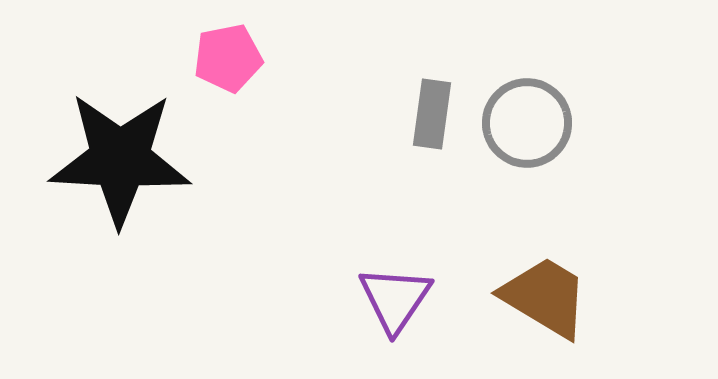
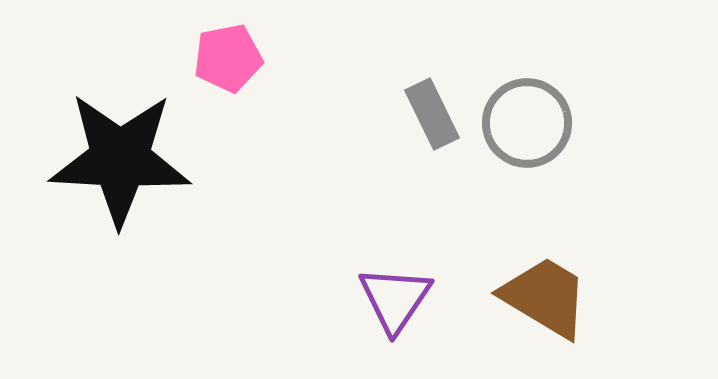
gray rectangle: rotated 34 degrees counterclockwise
